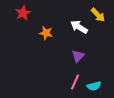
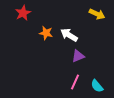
yellow arrow: moved 1 px left, 1 px up; rotated 21 degrees counterclockwise
white arrow: moved 10 px left, 8 px down
purple triangle: rotated 24 degrees clockwise
cyan semicircle: moved 3 px right; rotated 64 degrees clockwise
